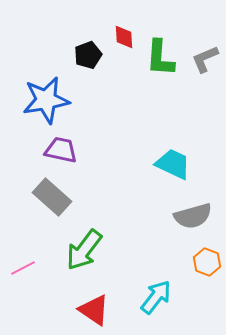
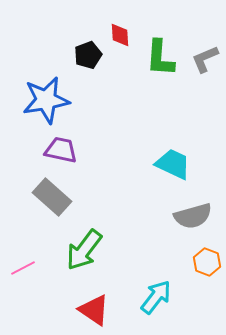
red diamond: moved 4 px left, 2 px up
